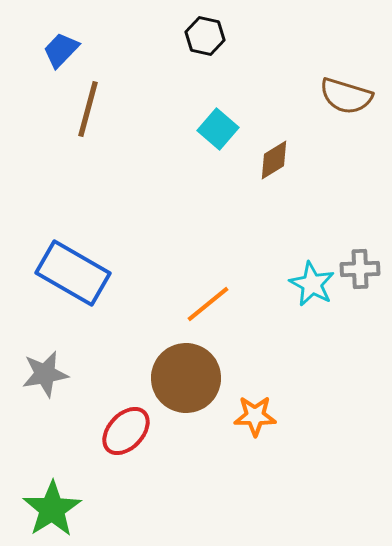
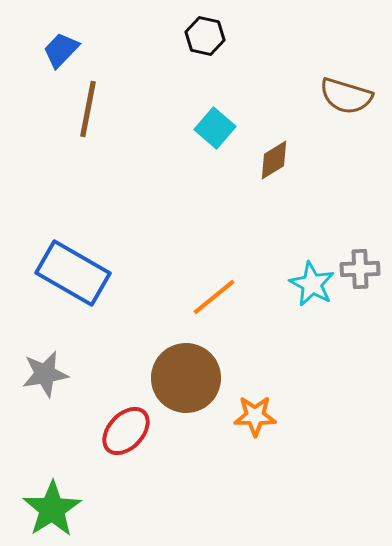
brown line: rotated 4 degrees counterclockwise
cyan square: moved 3 px left, 1 px up
orange line: moved 6 px right, 7 px up
